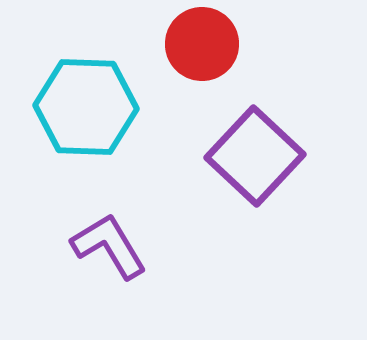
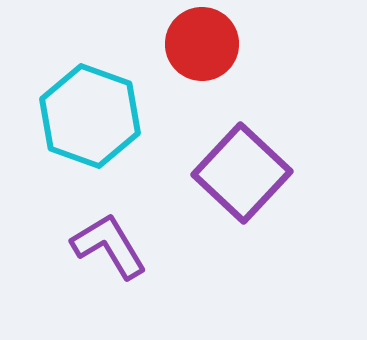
cyan hexagon: moved 4 px right, 9 px down; rotated 18 degrees clockwise
purple square: moved 13 px left, 17 px down
